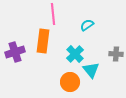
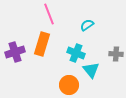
pink line: moved 4 px left; rotated 15 degrees counterclockwise
orange rectangle: moved 1 px left, 3 px down; rotated 10 degrees clockwise
cyan cross: moved 1 px right, 1 px up; rotated 24 degrees counterclockwise
orange circle: moved 1 px left, 3 px down
